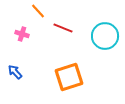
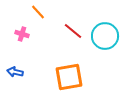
orange line: moved 1 px down
red line: moved 10 px right, 3 px down; rotated 18 degrees clockwise
blue arrow: rotated 35 degrees counterclockwise
orange square: rotated 8 degrees clockwise
